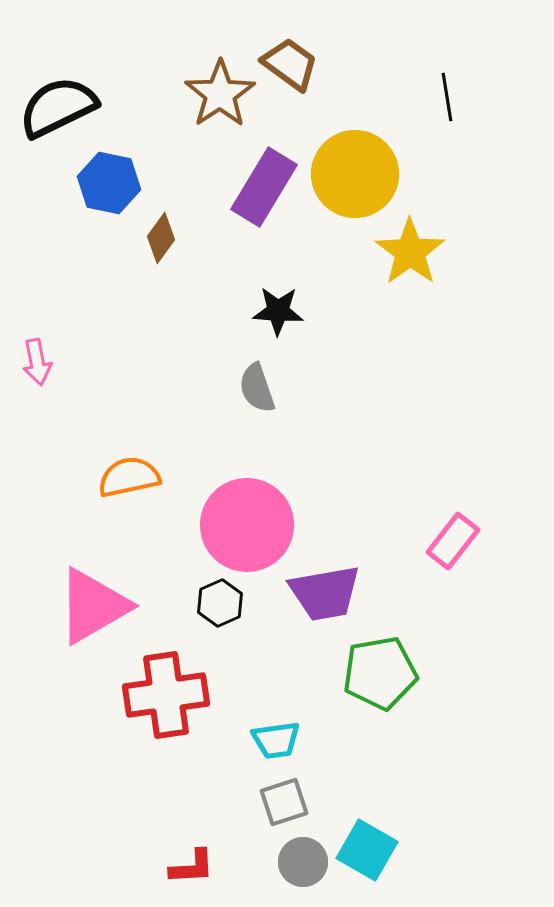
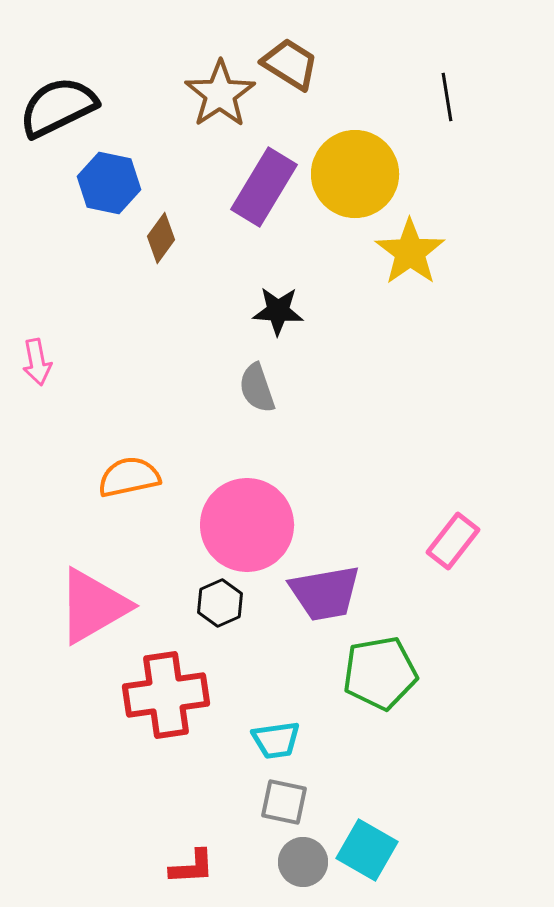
brown trapezoid: rotated 4 degrees counterclockwise
gray square: rotated 30 degrees clockwise
